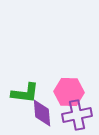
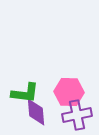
purple diamond: moved 6 px left, 1 px up
